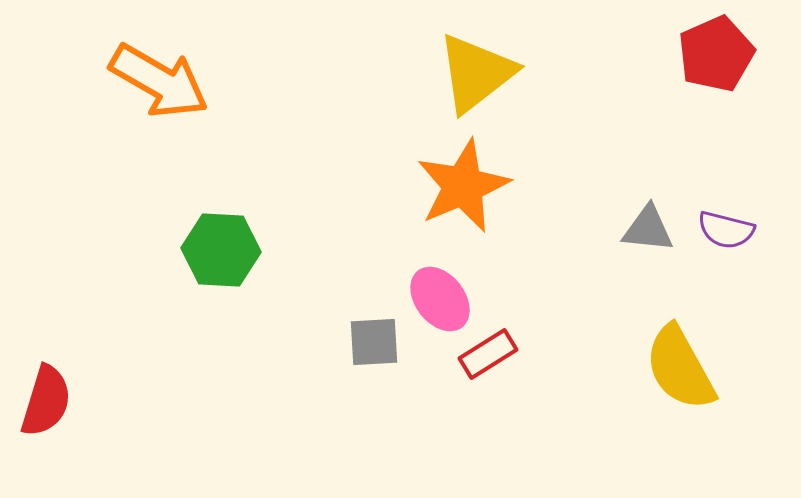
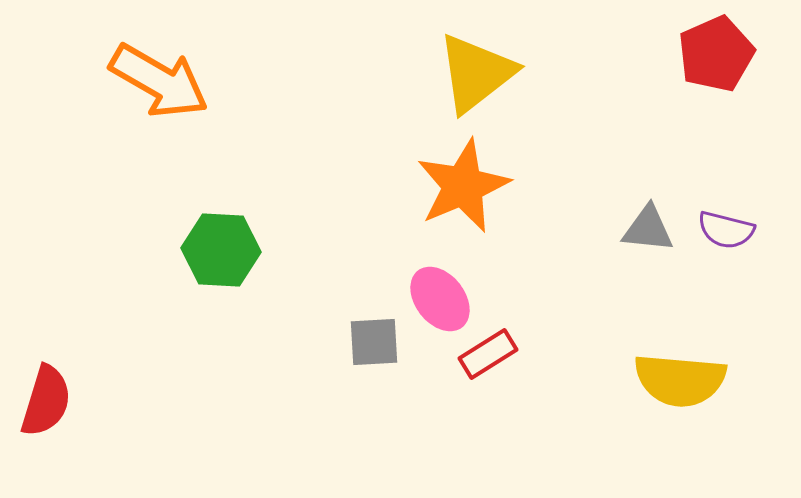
yellow semicircle: moved 12 px down; rotated 56 degrees counterclockwise
